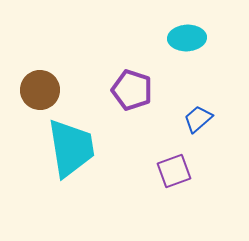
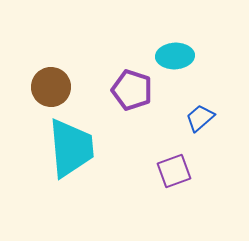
cyan ellipse: moved 12 px left, 18 px down
brown circle: moved 11 px right, 3 px up
blue trapezoid: moved 2 px right, 1 px up
cyan trapezoid: rotated 4 degrees clockwise
